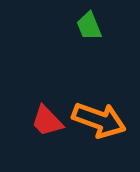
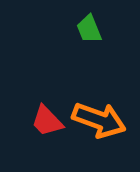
green trapezoid: moved 3 px down
